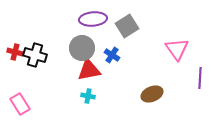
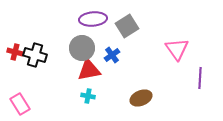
blue cross: rotated 21 degrees clockwise
brown ellipse: moved 11 px left, 4 px down
